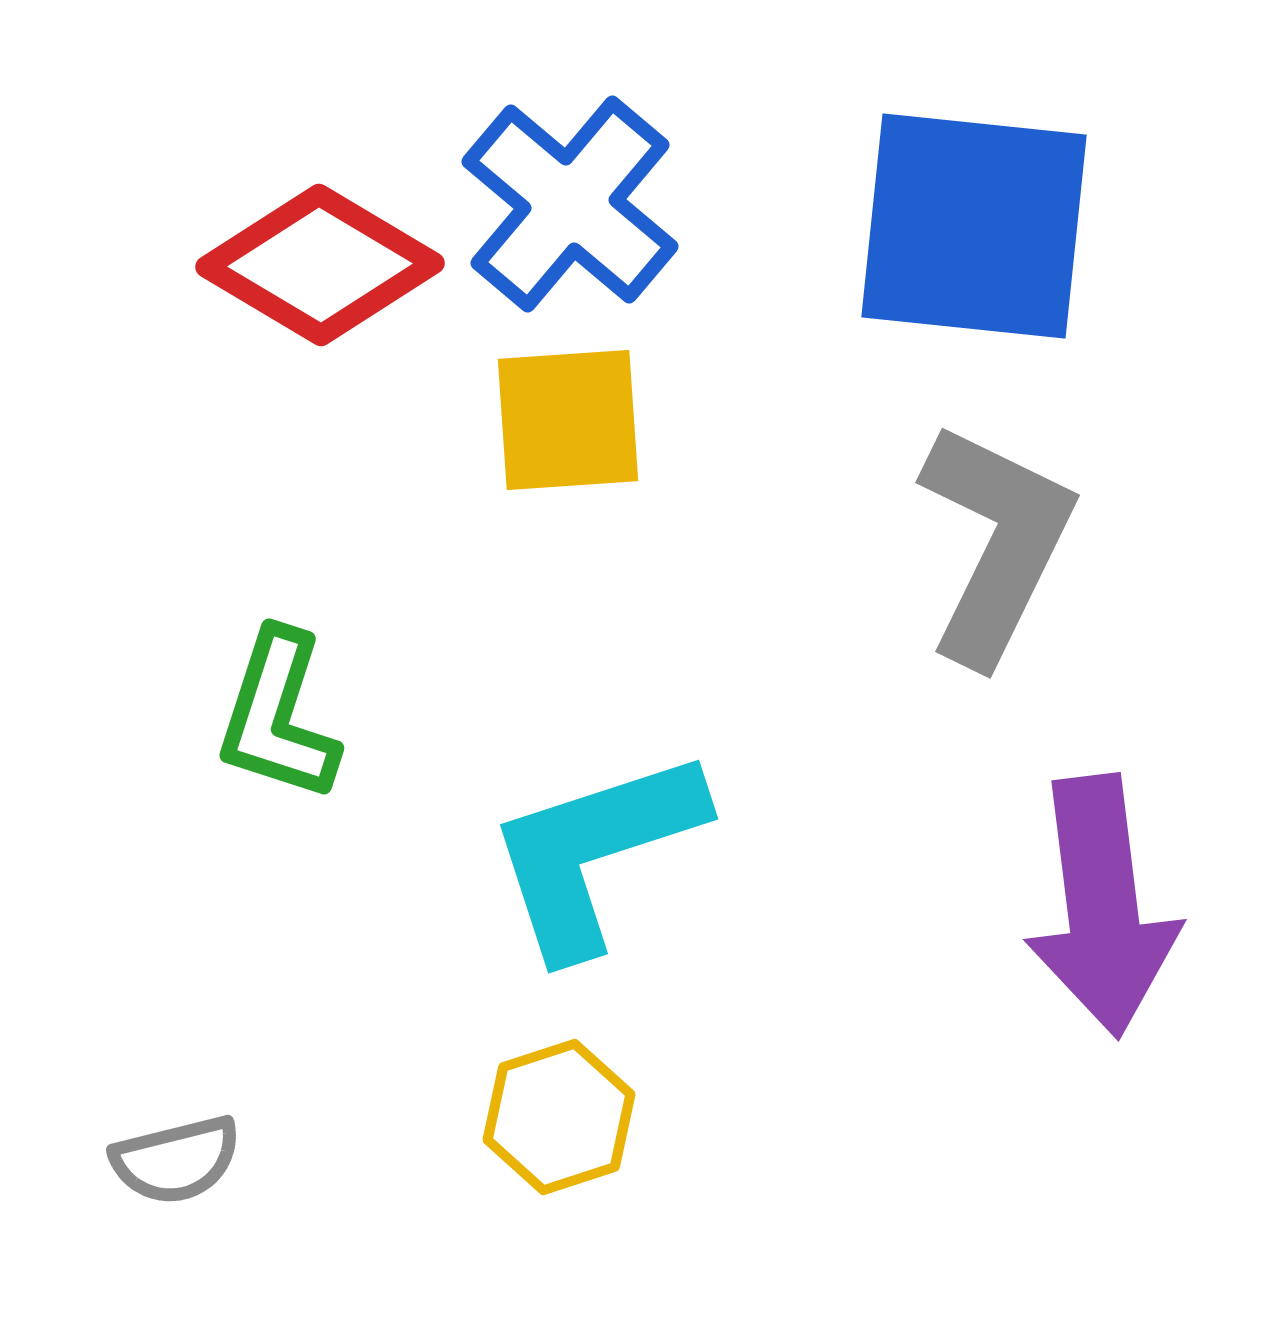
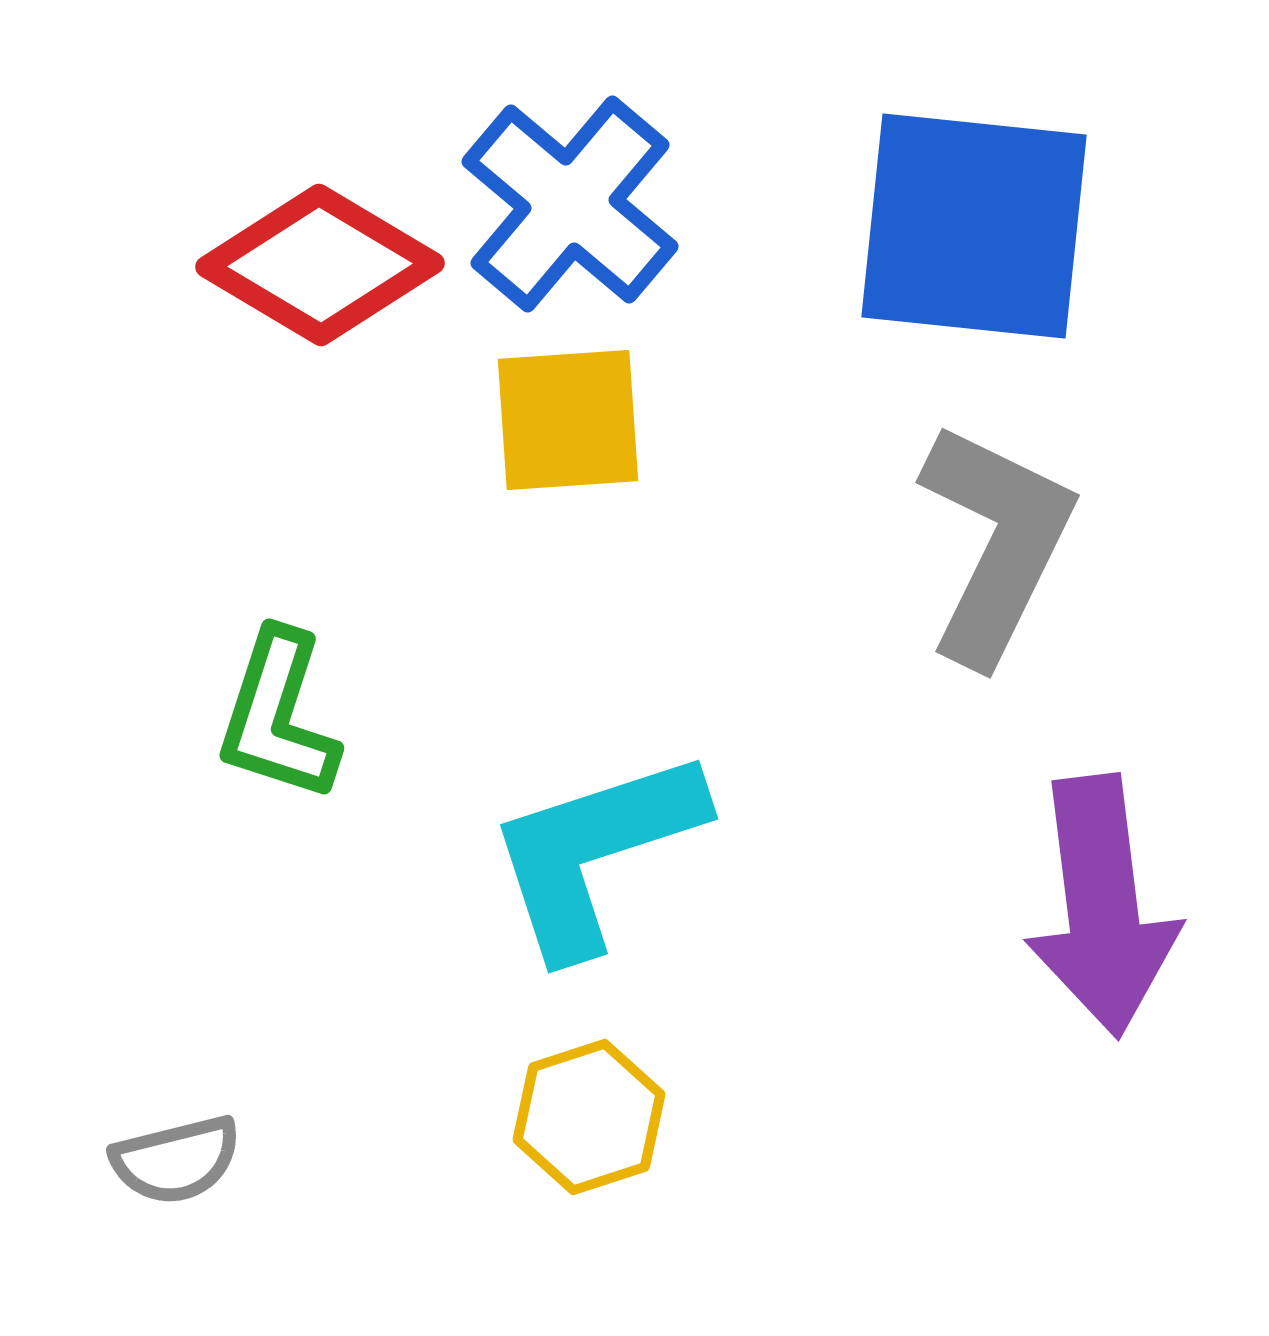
yellow hexagon: moved 30 px right
